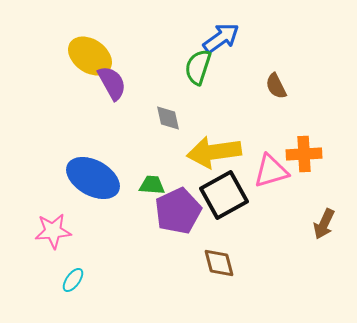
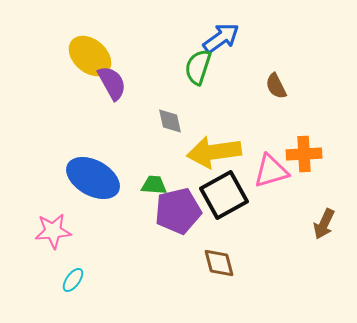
yellow ellipse: rotated 6 degrees clockwise
gray diamond: moved 2 px right, 3 px down
green trapezoid: moved 2 px right
purple pentagon: rotated 12 degrees clockwise
